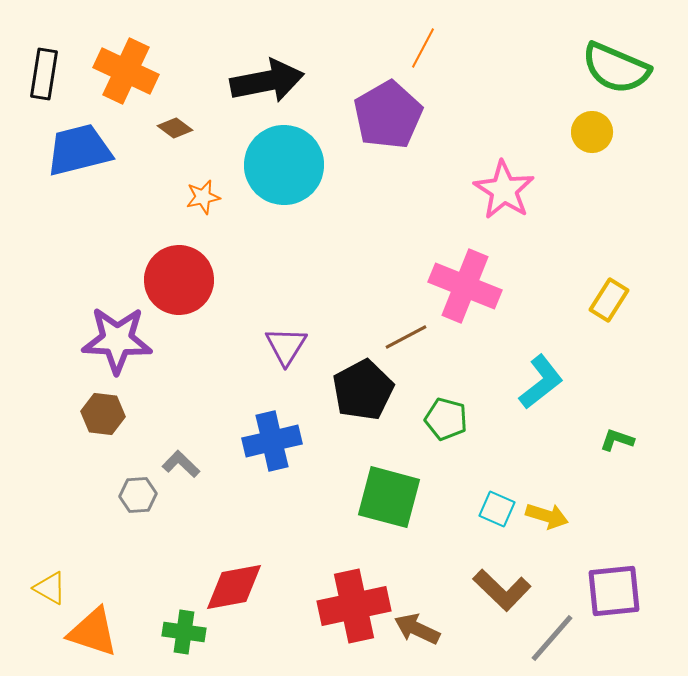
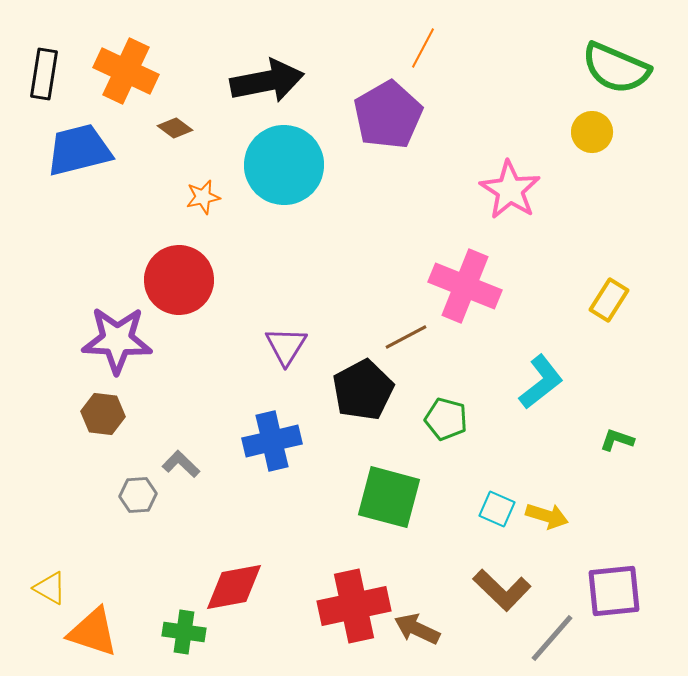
pink star: moved 6 px right
